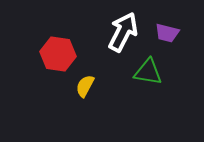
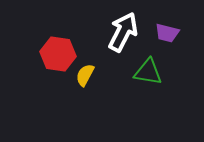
yellow semicircle: moved 11 px up
